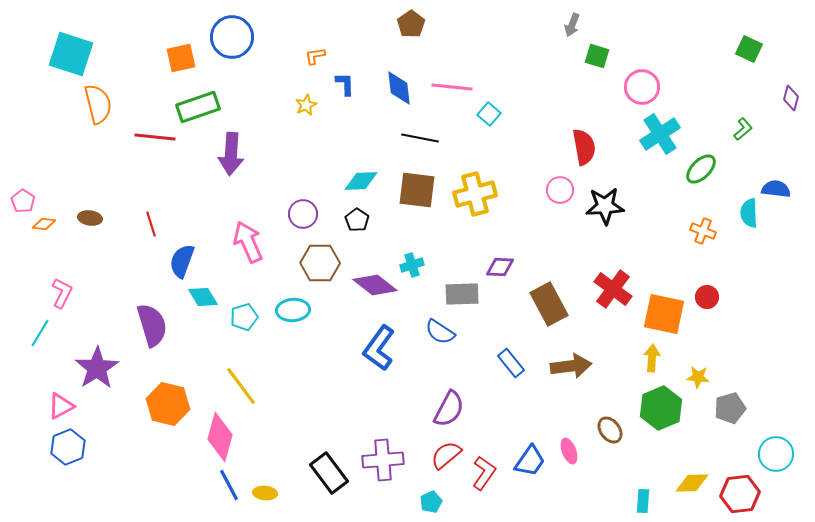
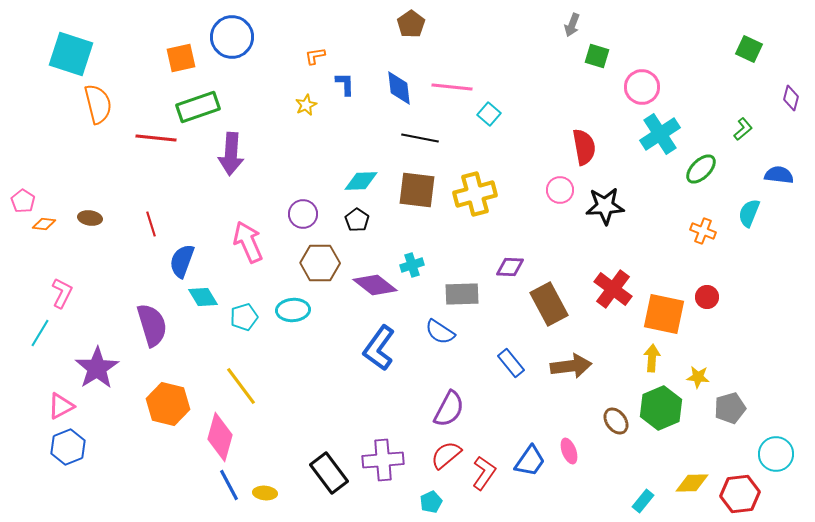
red line at (155, 137): moved 1 px right, 1 px down
blue semicircle at (776, 189): moved 3 px right, 14 px up
cyan semicircle at (749, 213): rotated 24 degrees clockwise
purple diamond at (500, 267): moved 10 px right
brown ellipse at (610, 430): moved 6 px right, 9 px up
cyan rectangle at (643, 501): rotated 35 degrees clockwise
